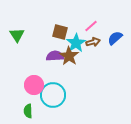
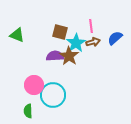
pink line: rotated 56 degrees counterclockwise
green triangle: rotated 35 degrees counterclockwise
